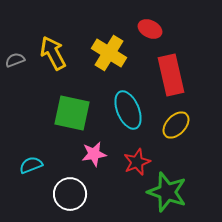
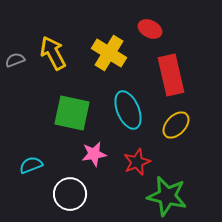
green star: moved 4 px down; rotated 6 degrees counterclockwise
